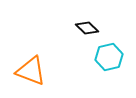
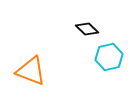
black diamond: moved 1 px down
